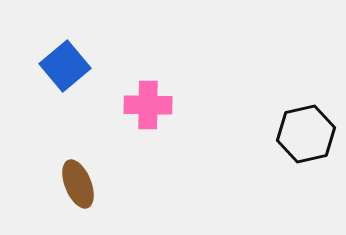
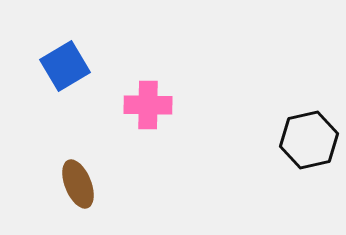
blue square: rotated 9 degrees clockwise
black hexagon: moved 3 px right, 6 px down
